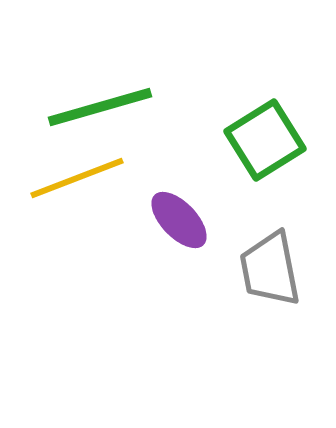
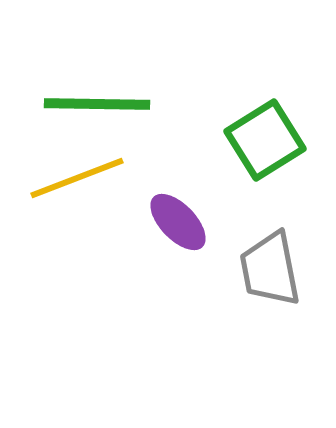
green line: moved 3 px left, 3 px up; rotated 17 degrees clockwise
purple ellipse: moved 1 px left, 2 px down
